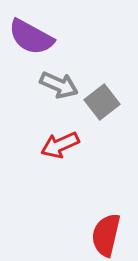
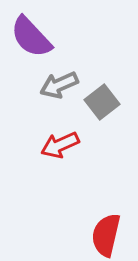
purple semicircle: rotated 18 degrees clockwise
gray arrow: rotated 132 degrees clockwise
